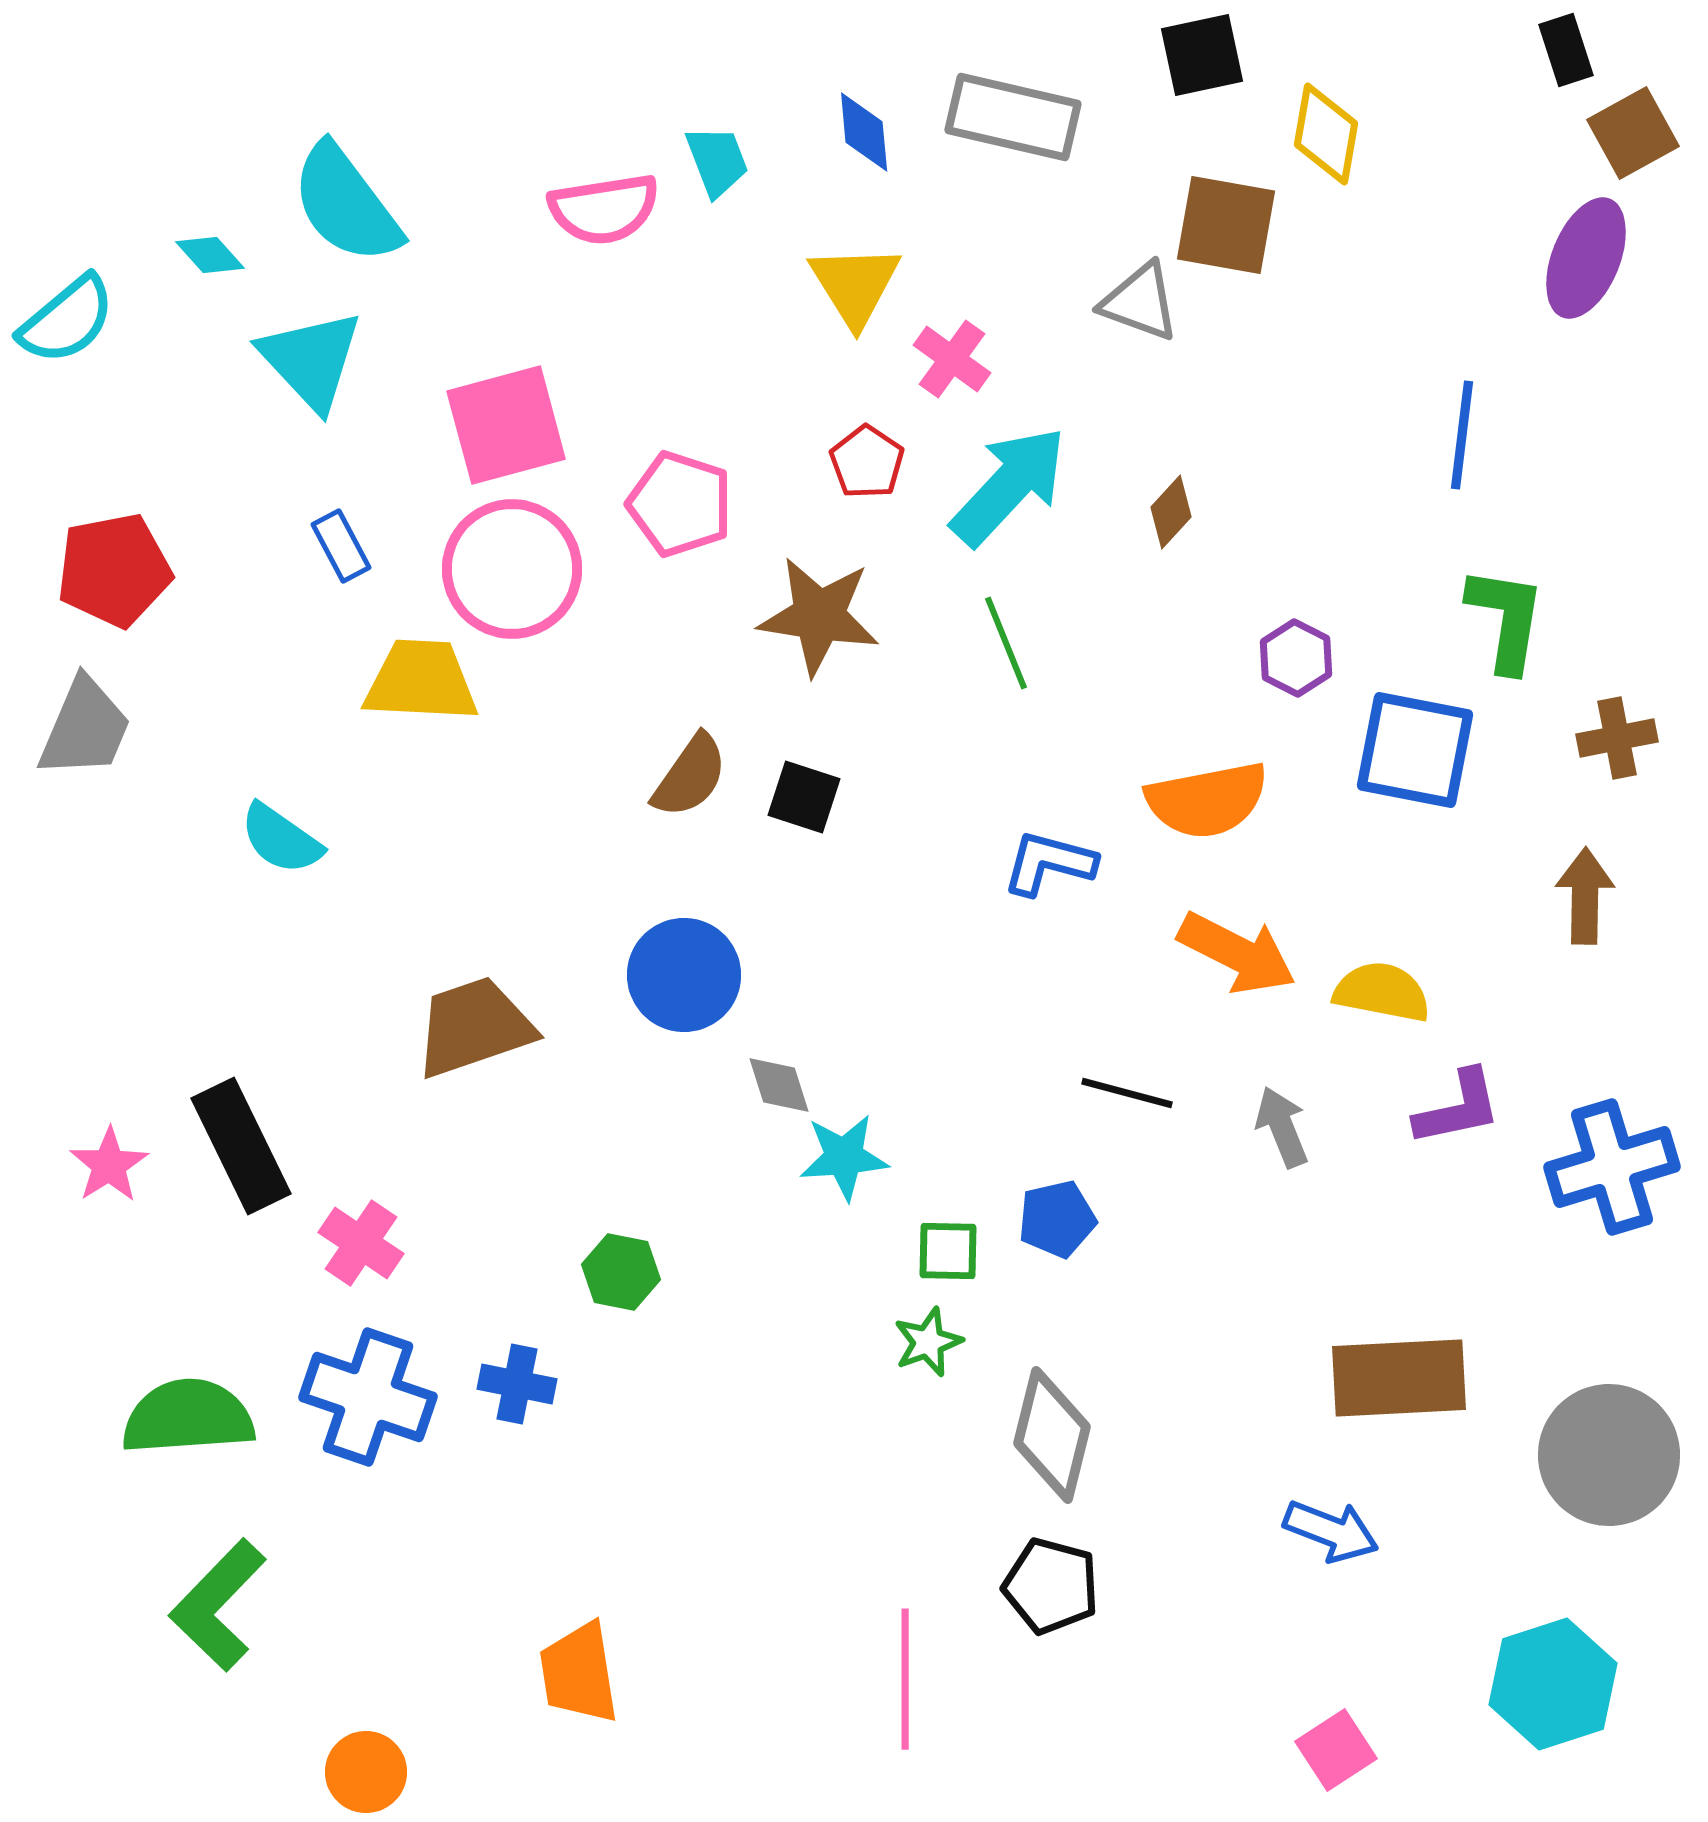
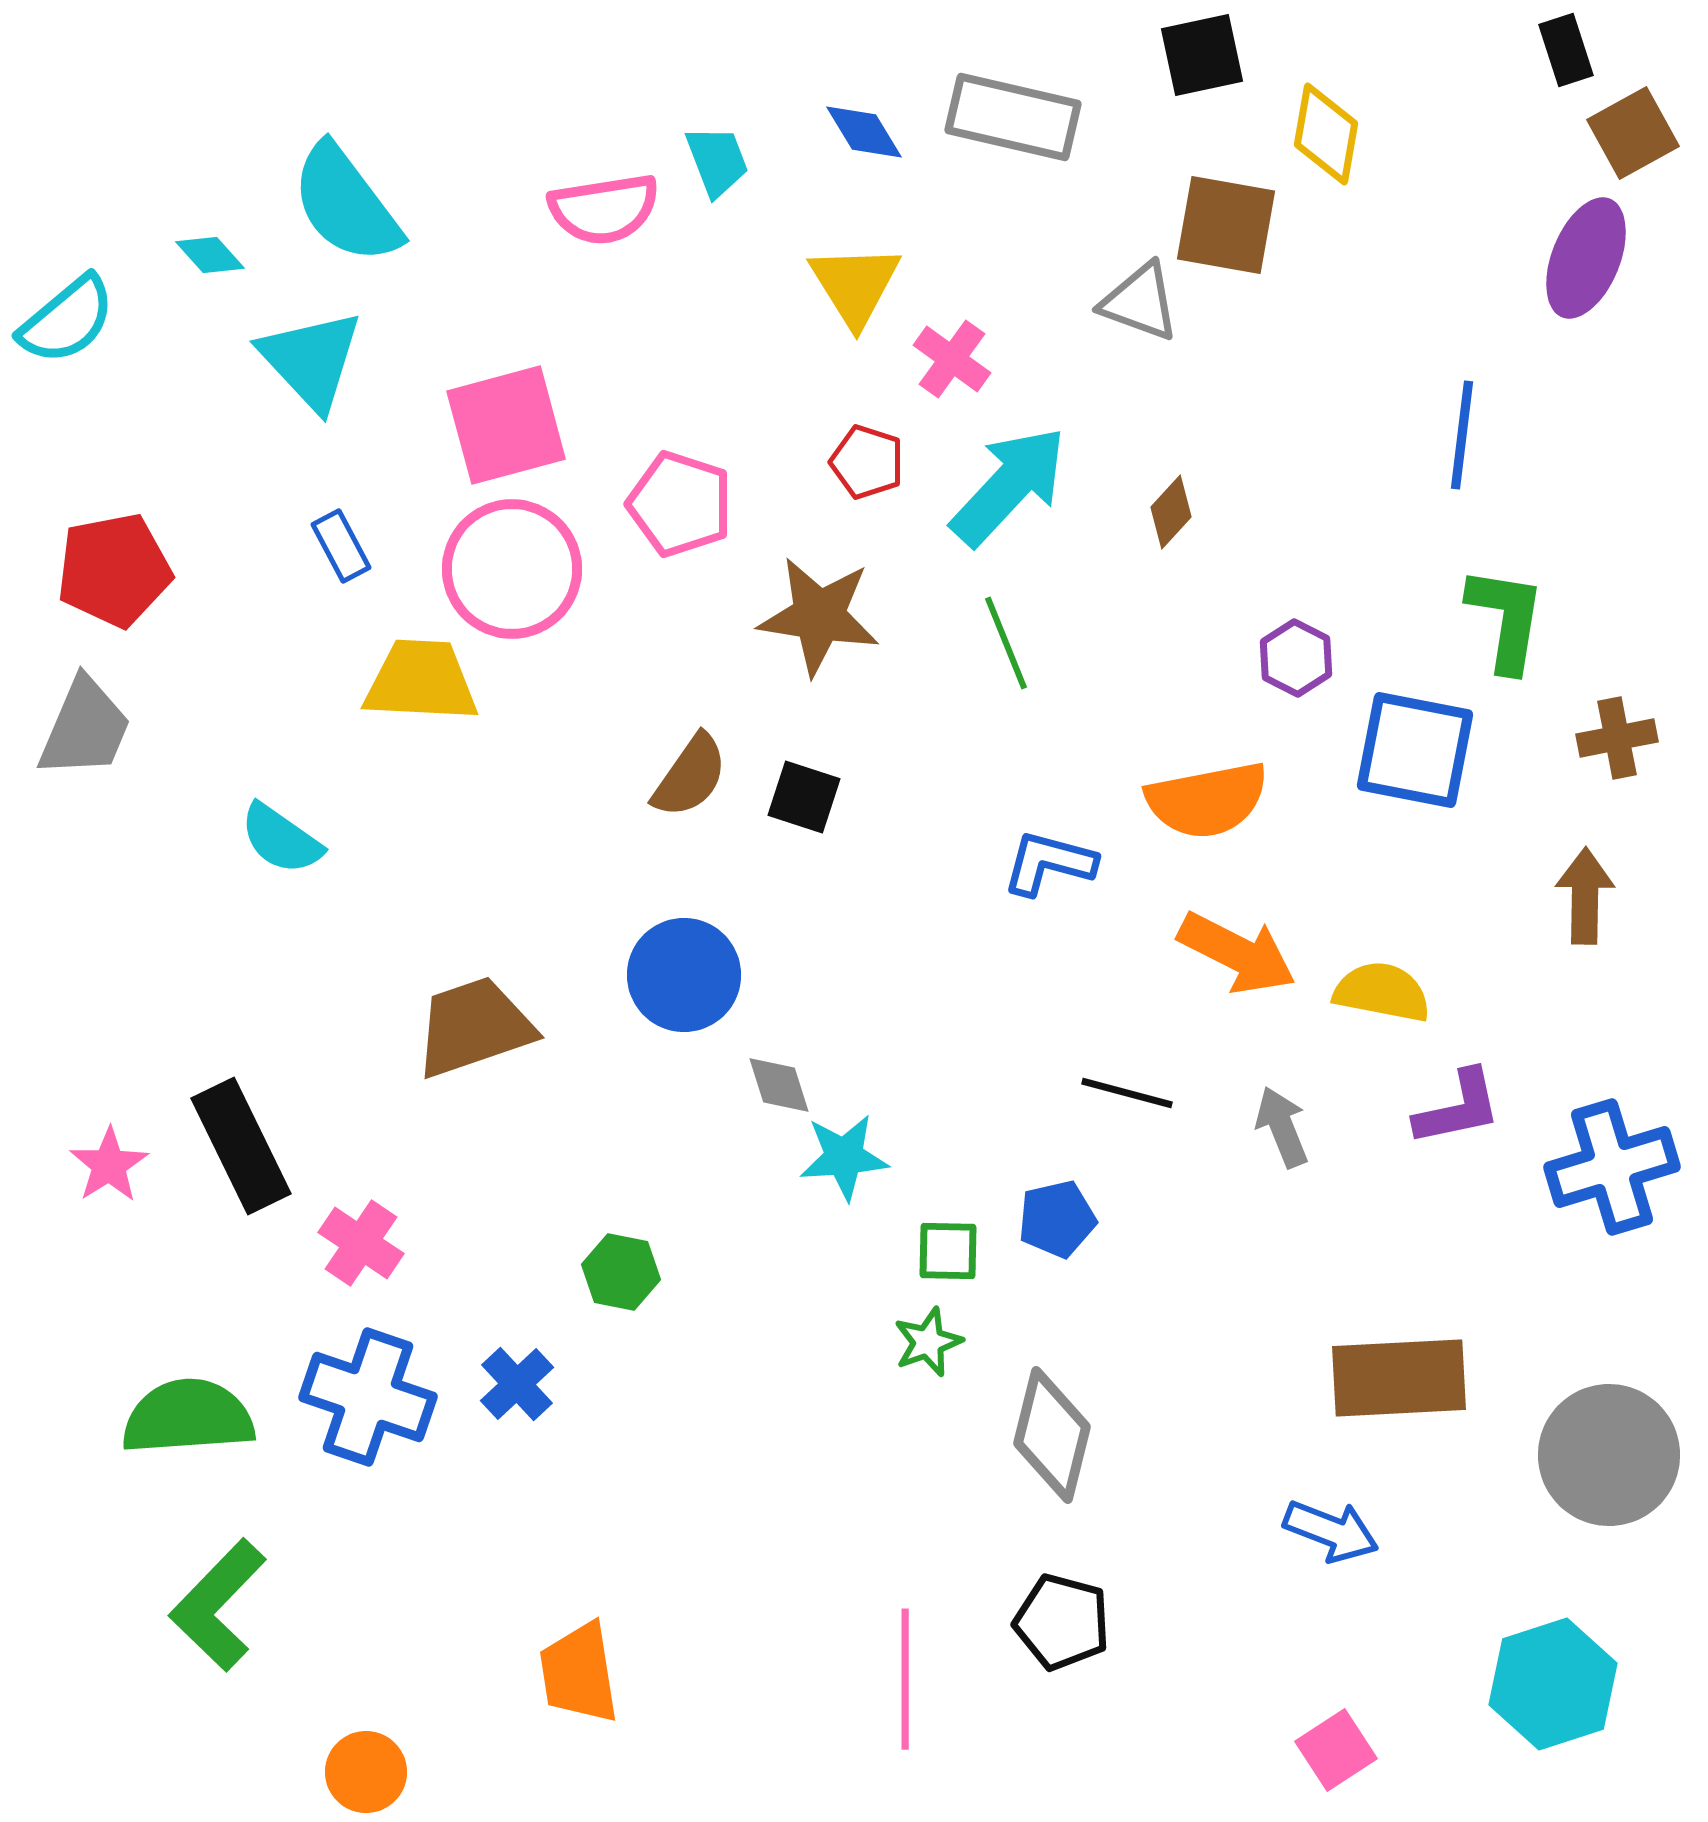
blue diamond at (864, 132): rotated 26 degrees counterclockwise
red pentagon at (867, 462): rotated 16 degrees counterclockwise
blue cross at (517, 1384): rotated 36 degrees clockwise
black pentagon at (1051, 1586): moved 11 px right, 36 px down
